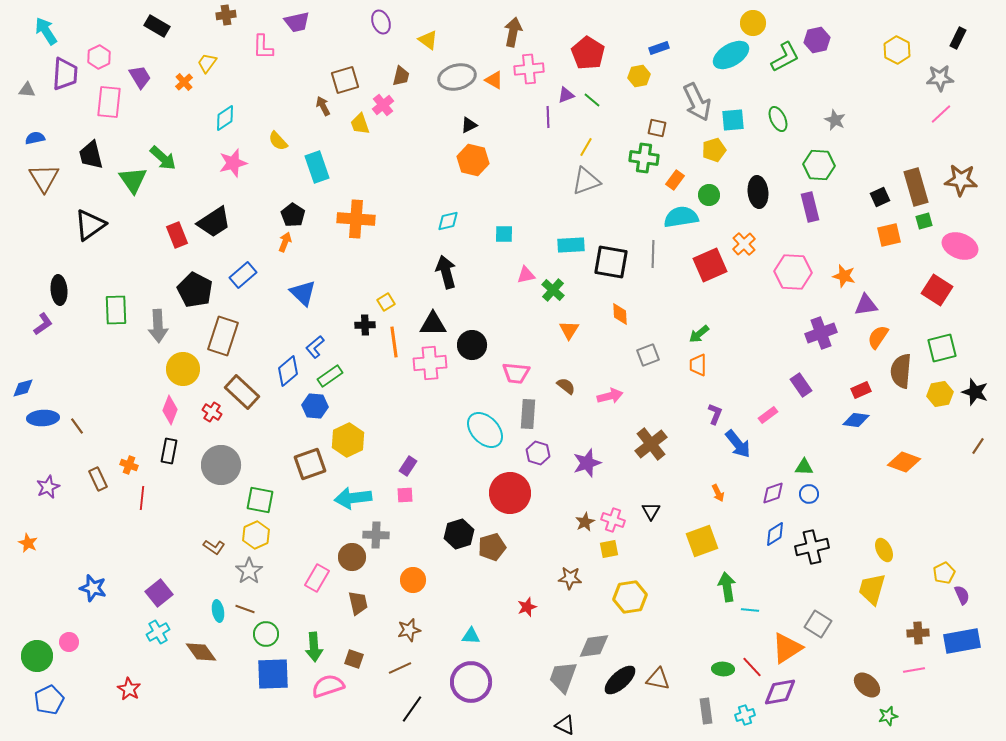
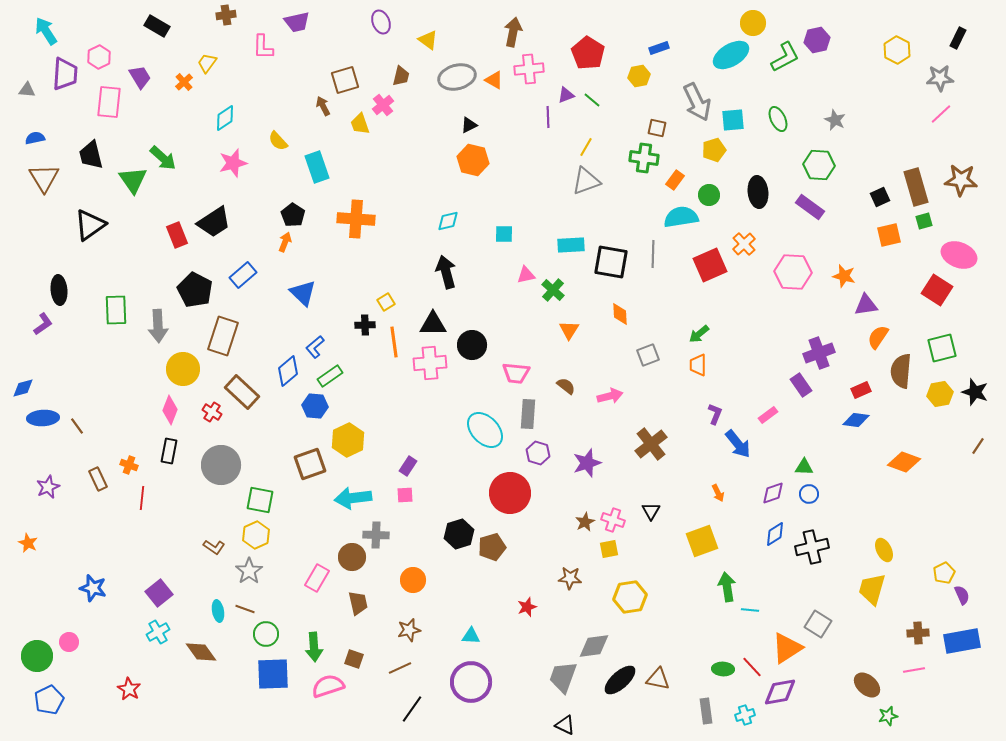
purple rectangle at (810, 207): rotated 40 degrees counterclockwise
pink ellipse at (960, 246): moved 1 px left, 9 px down
purple cross at (821, 333): moved 2 px left, 20 px down
